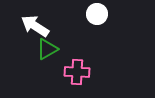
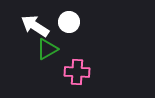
white circle: moved 28 px left, 8 px down
